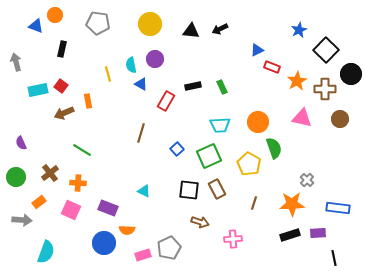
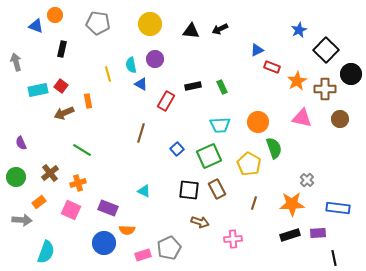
orange cross at (78, 183): rotated 21 degrees counterclockwise
